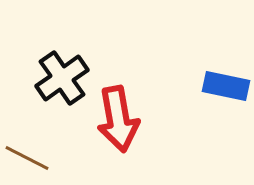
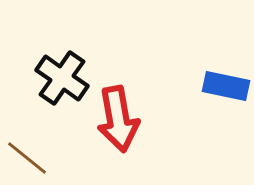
black cross: rotated 20 degrees counterclockwise
brown line: rotated 12 degrees clockwise
